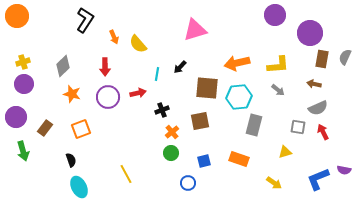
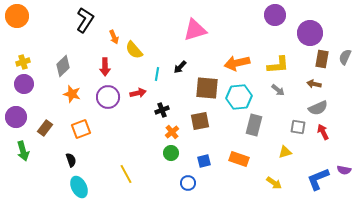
yellow semicircle at (138, 44): moved 4 px left, 6 px down
